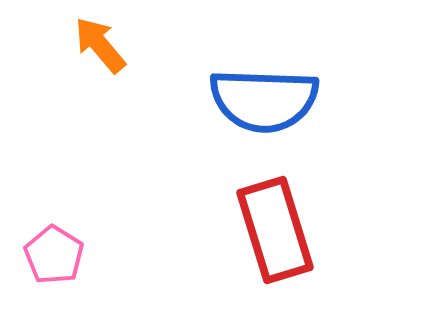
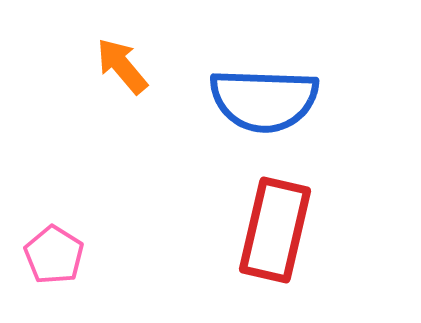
orange arrow: moved 22 px right, 21 px down
red rectangle: rotated 30 degrees clockwise
